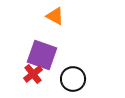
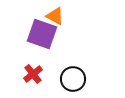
purple square: moved 21 px up
